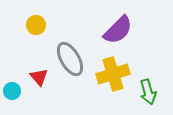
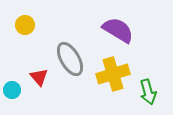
yellow circle: moved 11 px left
purple semicircle: rotated 104 degrees counterclockwise
cyan circle: moved 1 px up
